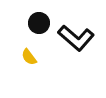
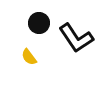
black L-shape: rotated 15 degrees clockwise
